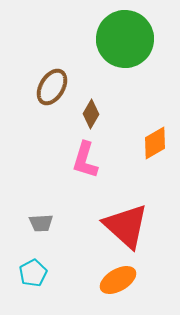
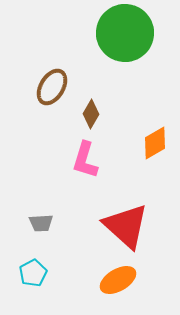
green circle: moved 6 px up
